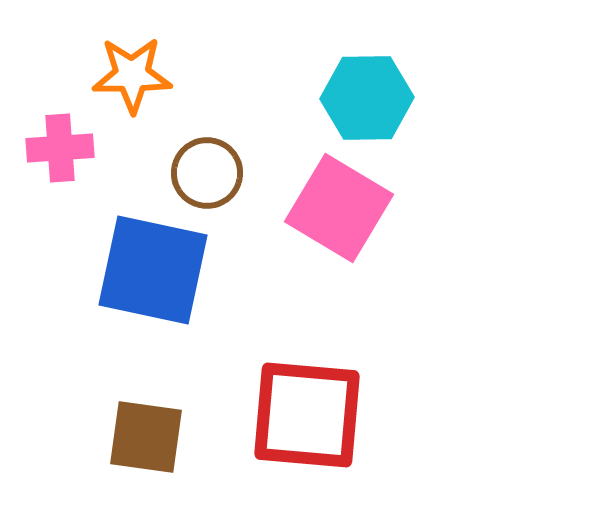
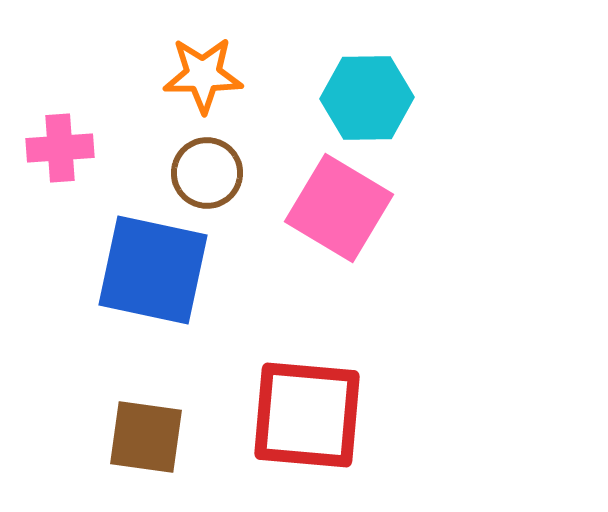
orange star: moved 71 px right
